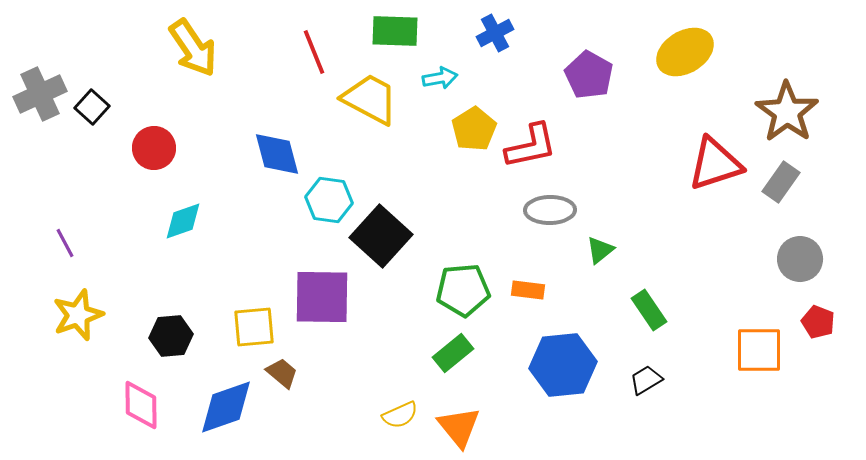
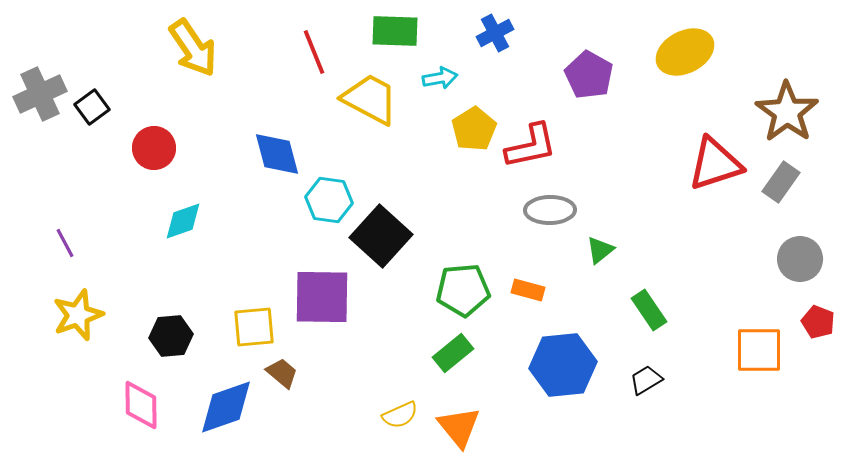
yellow ellipse at (685, 52): rotated 4 degrees clockwise
black square at (92, 107): rotated 12 degrees clockwise
orange rectangle at (528, 290): rotated 8 degrees clockwise
